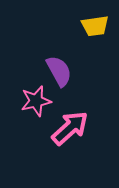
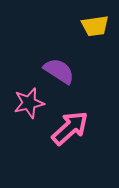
purple semicircle: rotated 28 degrees counterclockwise
pink star: moved 7 px left, 2 px down
